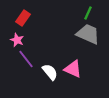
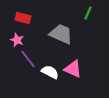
red rectangle: rotated 70 degrees clockwise
gray trapezoid: moved 27 px left
purple line: moved 2 px right
white semicircle: rotated 24 degrees counterclockwise
